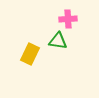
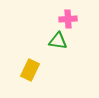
yellow rectangle: moved 16 px down
